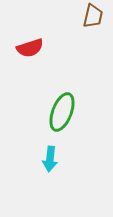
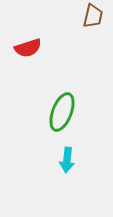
red semicircle: moved 2 px left
cyan arrow: moved 17 px right, 1 px down
